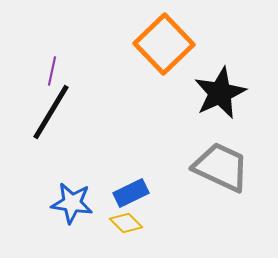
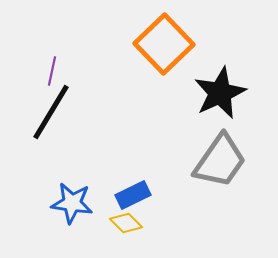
gray trapezoid: moved 1 px left, 6 px up; rotated 100 degrees clockwise
blue rectangle: moved 2 px right, 2 px down
